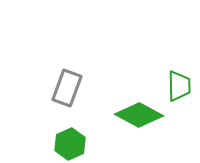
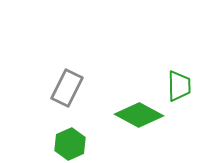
gray rectangle: rotated 6 degrees clockwise
